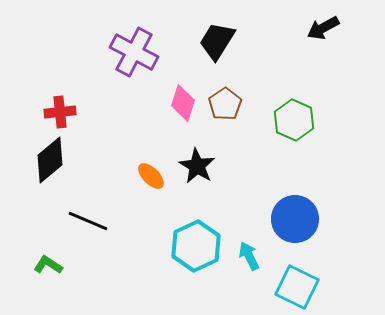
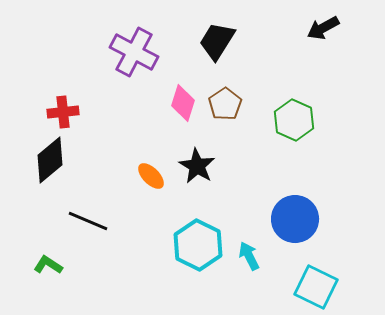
red cross: moved 3 px right
cyan hexagon: moved 2 px right, 1 px up; rotated 9 degrees counterclockwise
cyan square: moved 19 px right
